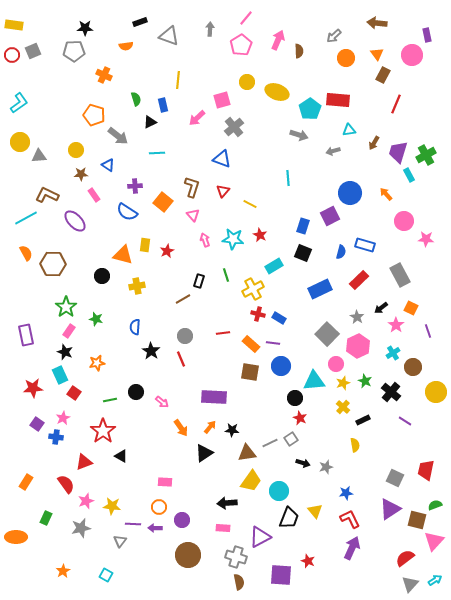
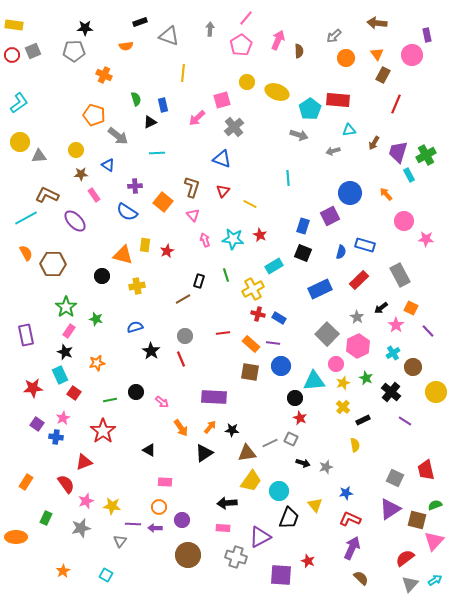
yellow line at (178, 80): moved 5 px right, 7 px up
blue semicircle at (135, 327): rotated 70 degrees clockwise
purple line at (428, 331): rotated 24 degrees counterclockwise
green star at (365, 381): moved 1 px right, 3 px up
gray square at (291, 439): rotated 32 degrees counterclockwise
black triangle at (121, 456): moved 28 px right, 6 px up
red trapezoid at (426, 470): rotated 25 degrees counterclockwise
yellow triangle at (315, 511): moved 6 px up
red L-shape at (350, 519): rotated 40 degrees counterclockwise
brown semicircle at (239, 582): moved 122 px right, 4 px up; rotated 35 degrees counterclockwise
